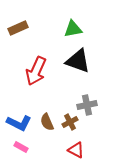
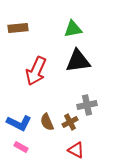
brown rectangle: rotated 18 degrees clockwise
black triangle: rotated 28 degrees counterclockwise
